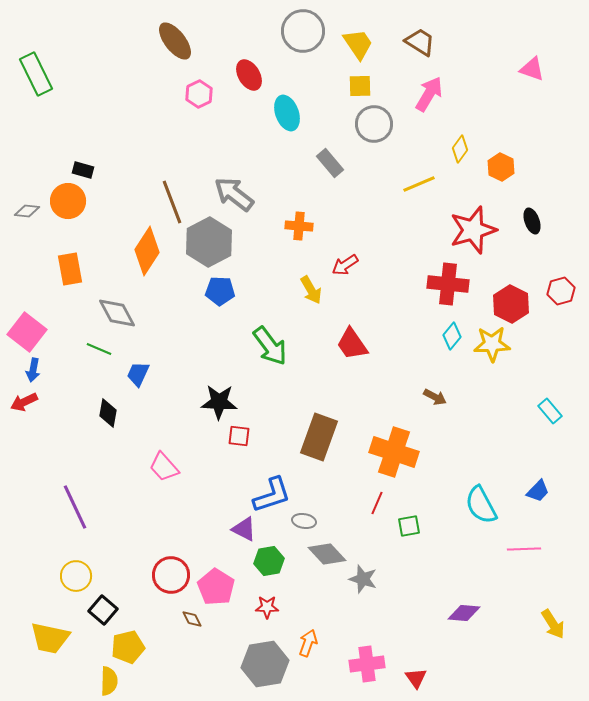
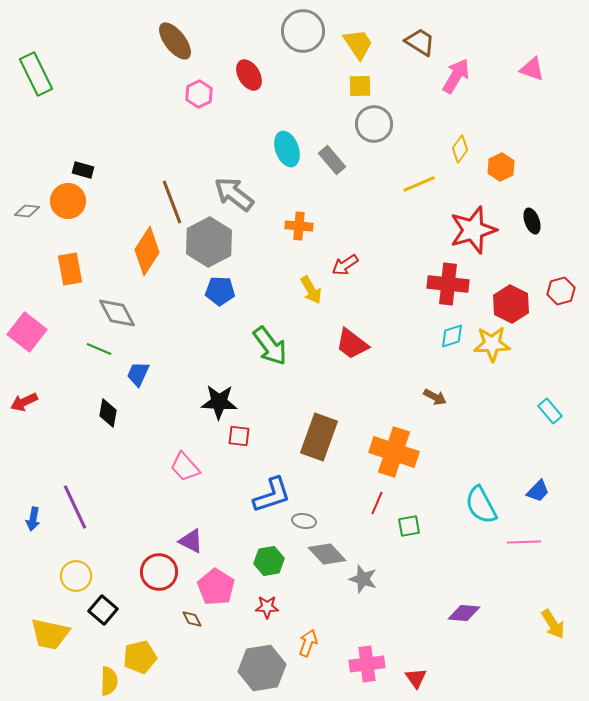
pink arrow at (429, 94): moved 27 px right, 18 px up
cyan ellipse at (287, 113): moved 36 px down
gray rectangle at (330, 163): moved 2 px right, 3 px up
orange hexagon at (501, 167): rotated 8 degrees clockwise
cyan diamond at (452, 336): rotated 32 degrees clockwise
red trapezoid at (352, 344): rotated 18 degrees counterclockwise
blue arrow at (33, 370): moved 149 px down
pink trapezoid at (164, 467): moved 21 px right
purple triangle at (244, 529): moved 53 px left, 12 px down
pink line at (524, 549): moved 7 px up
red circle at (171, 575): moved 12 px left, 3 px up
yellow trapezoid at (50, 638): moved 4 px up
yellow pentagon at (128, 647): moved 12 px right, 10 px down
gray hexagon at (265, 664): moved 3 px left, 4 px down
